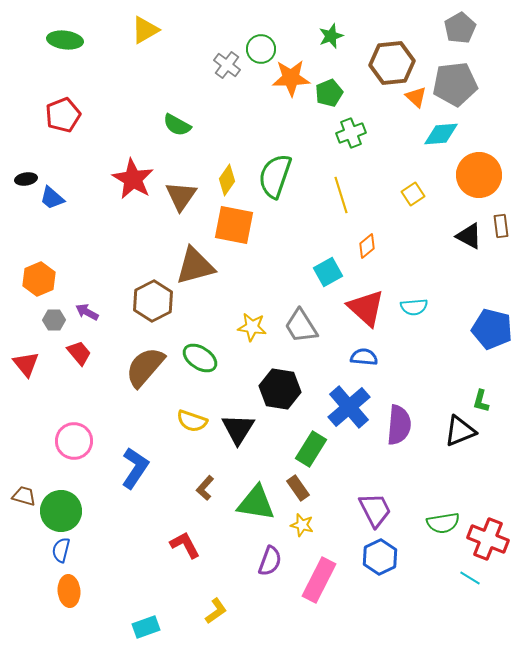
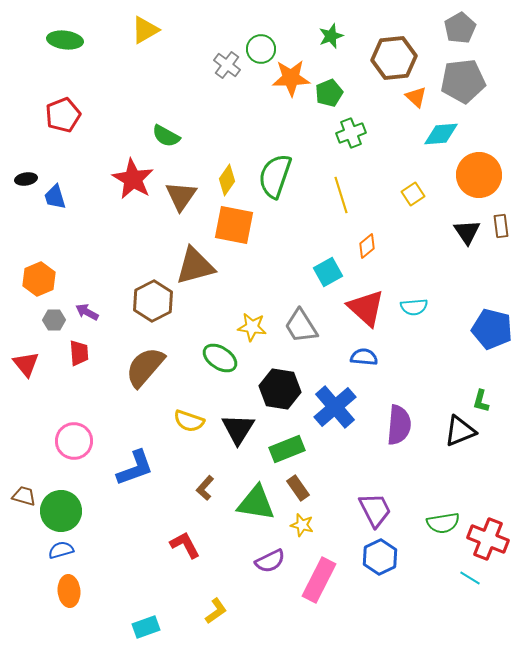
brown hexagon at (392, 63): moved 2 px right, 5 px up
gray pentagon at (455, 84): moved 8 px right, 3 px up
green semicircle at (177, 125): moved 11 px left, 11 px down
blue trapezoid at (52, 198): moved 3 px right, 1 px up; rotated 32 degrees clockwise
black triangle at (469, 236): moved 2 px left, 4 px up; rotated 28 degrees clockwise
red trapezoid at (79, 353): rotated 36 degrees clockwise
green ellipse at (200, 358): moved 20 px right
blue cross at (349, 407): moved 14 px left
yellow semicircle at (192, 421): moved 3 px left
green rectangle at (311, 449): moved 24 px left; rotated 36 degrees clockwise
blue L-shape at (135, 468): rotated 36 degrees clockwise
blue semicircle at (61, 550): rotated 60 degrees clockwise
purple semicircle at (270, 561): rotated 44 degrees clockwise
